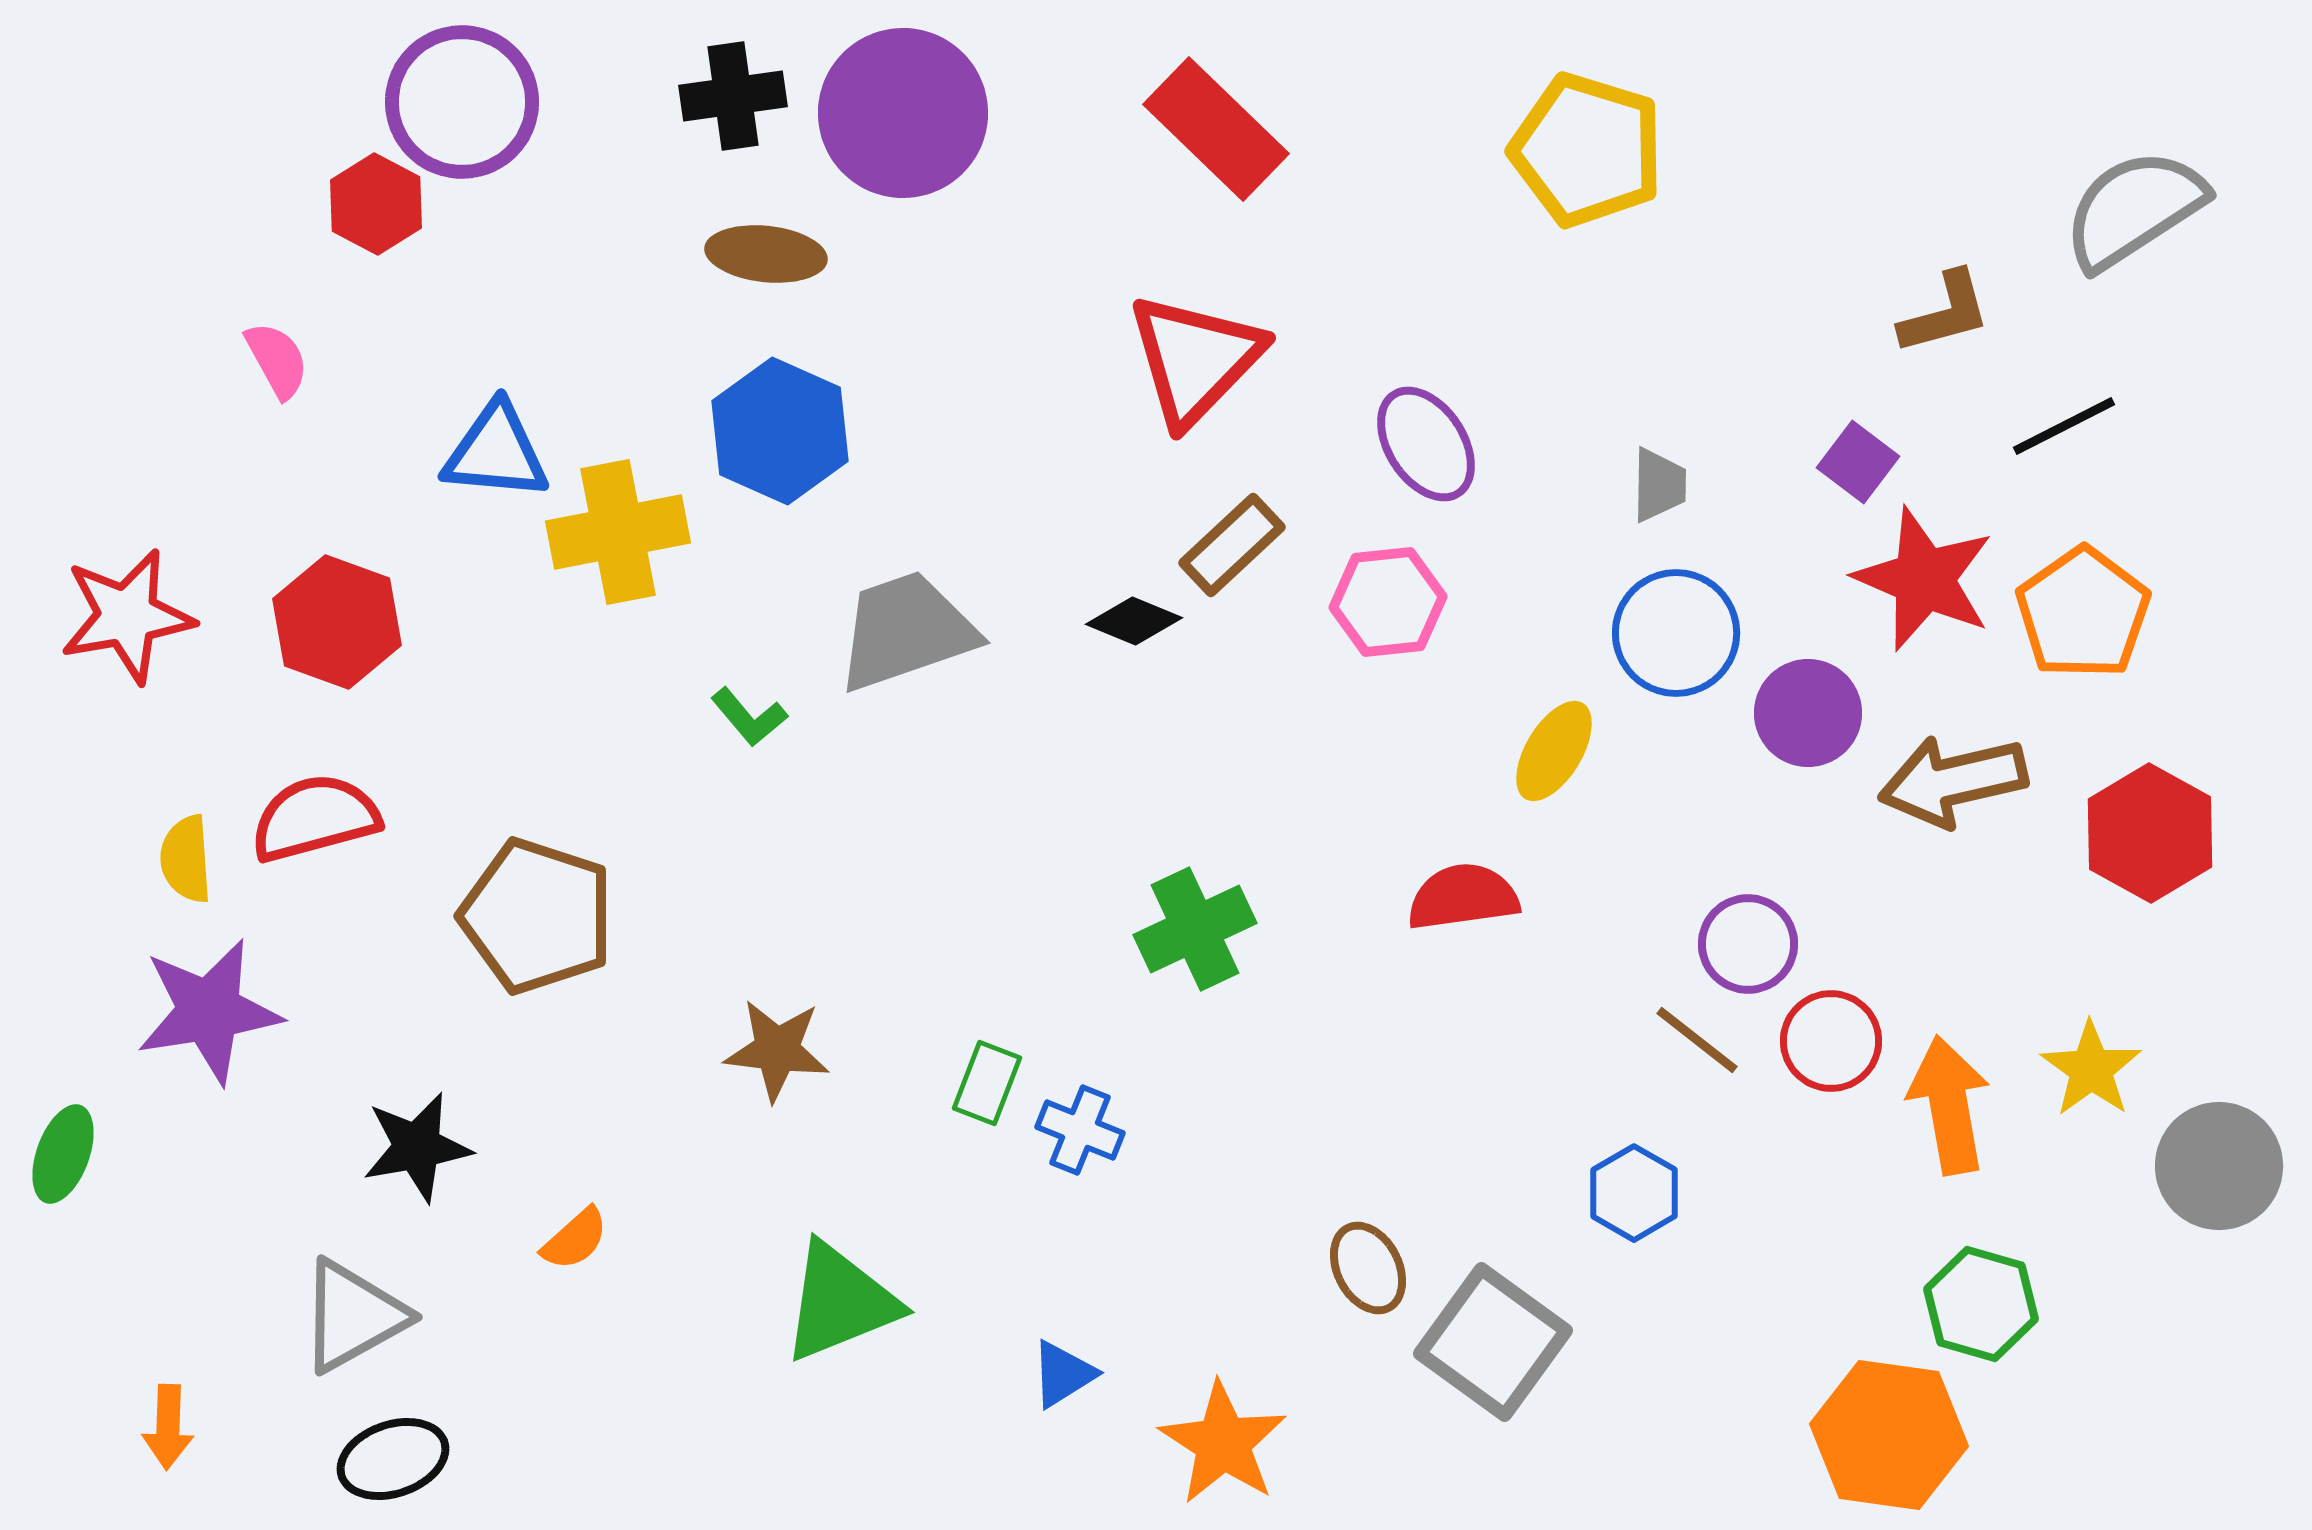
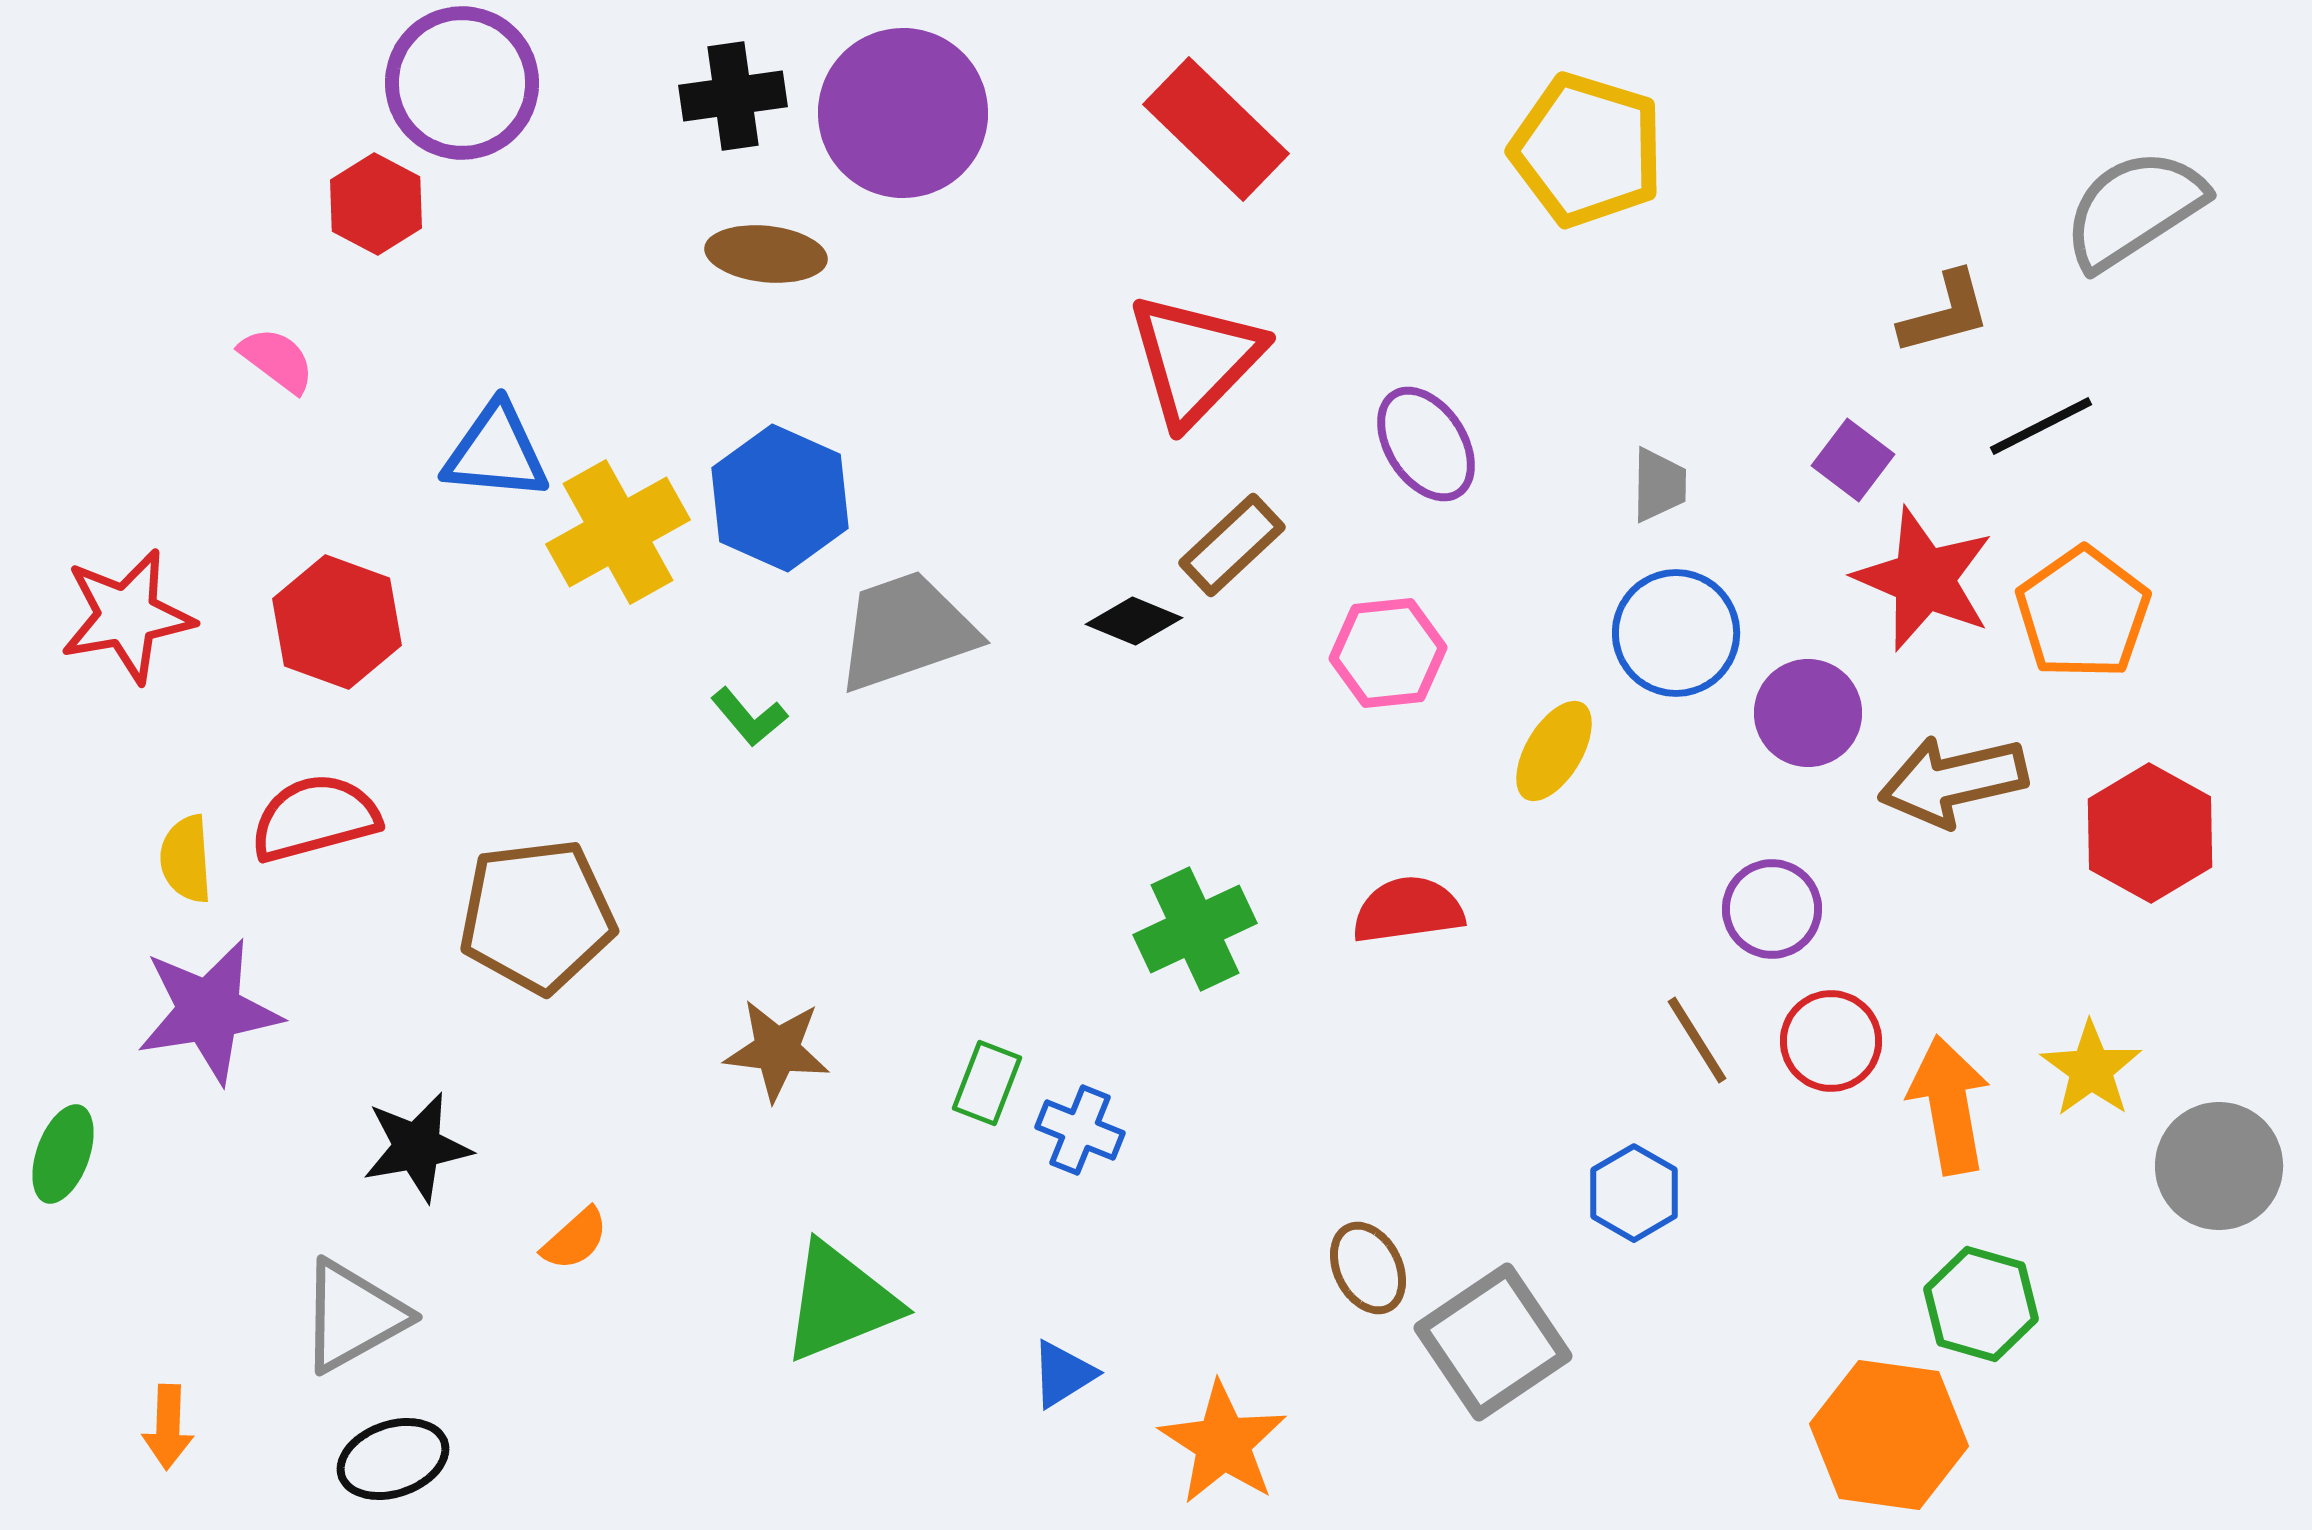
purple circle at (462, 102): moved 19 px up
pink semicircle at (277, 360): rotated 24 degrees counterclockwise
black line at (2064, 426): moved 23 px left
blue hexagon at (780, 431): moved 67 px down
purple square at (1858, 462): moved 5 px left, 2 px up
yellow cross at (618, 532): rotated 18 degrees counterclockwise
pink hexagon at (1388, 602): moved 51 px down
red semicircle at (1463, 897): moved 55 px left, 13 px down
brown pentagon at (537, 916): rotated 25 degrees counterclockwise
purple circle at (1748, 944): moved 24 px right, 35 px up
brown line at (1697, 1040): rotated 20 degrees clockwise
gray square at (1493, 1342): rotated 20 degrees clockwise
